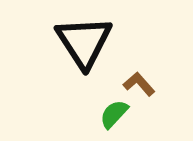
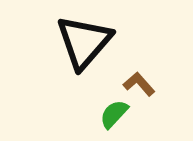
black triangle: rotated 14 degrees clockwise
